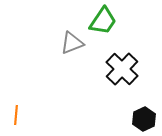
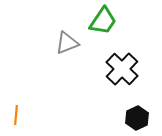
gray triangle: moved 5 px left
black hexagon: moved 7 px left, 1 px up
